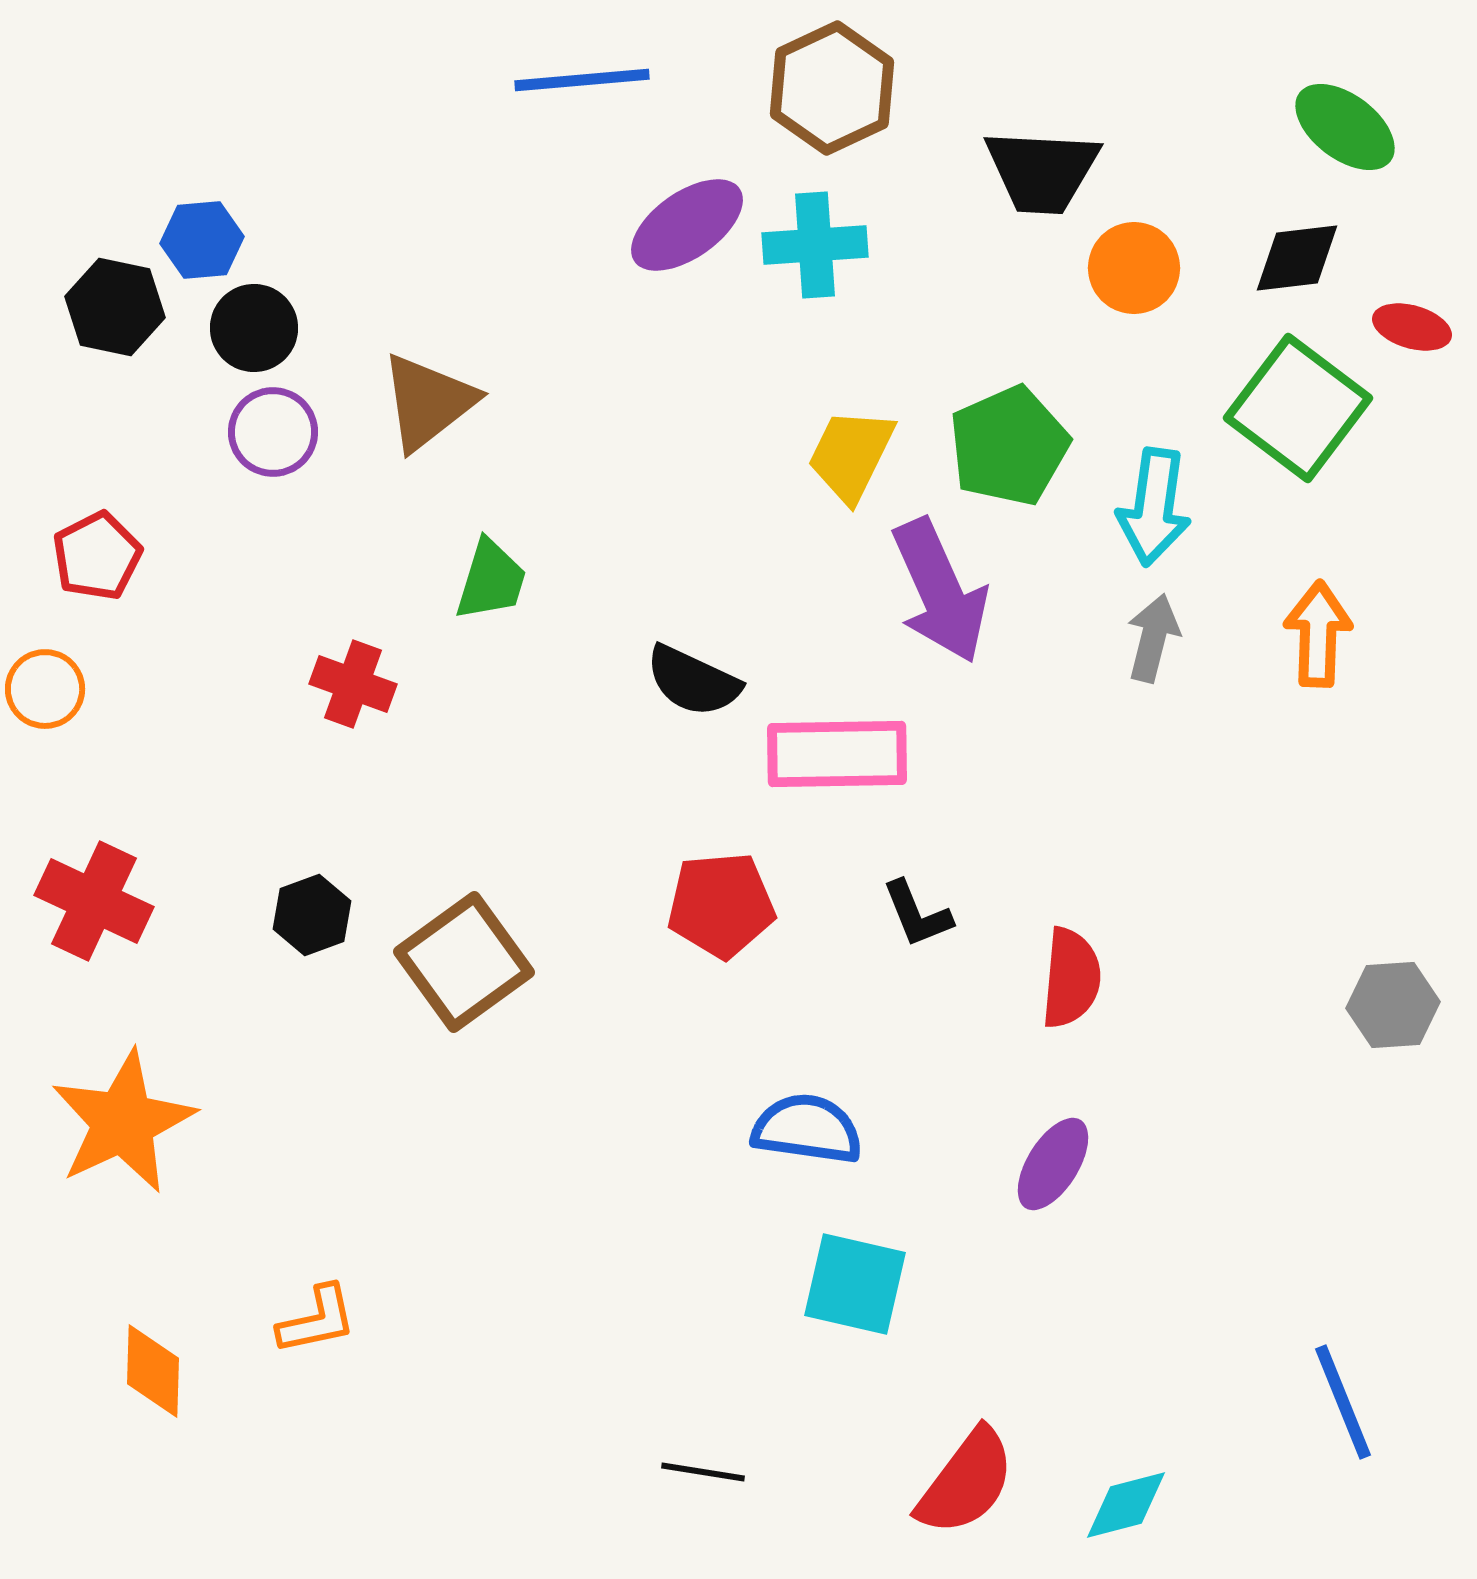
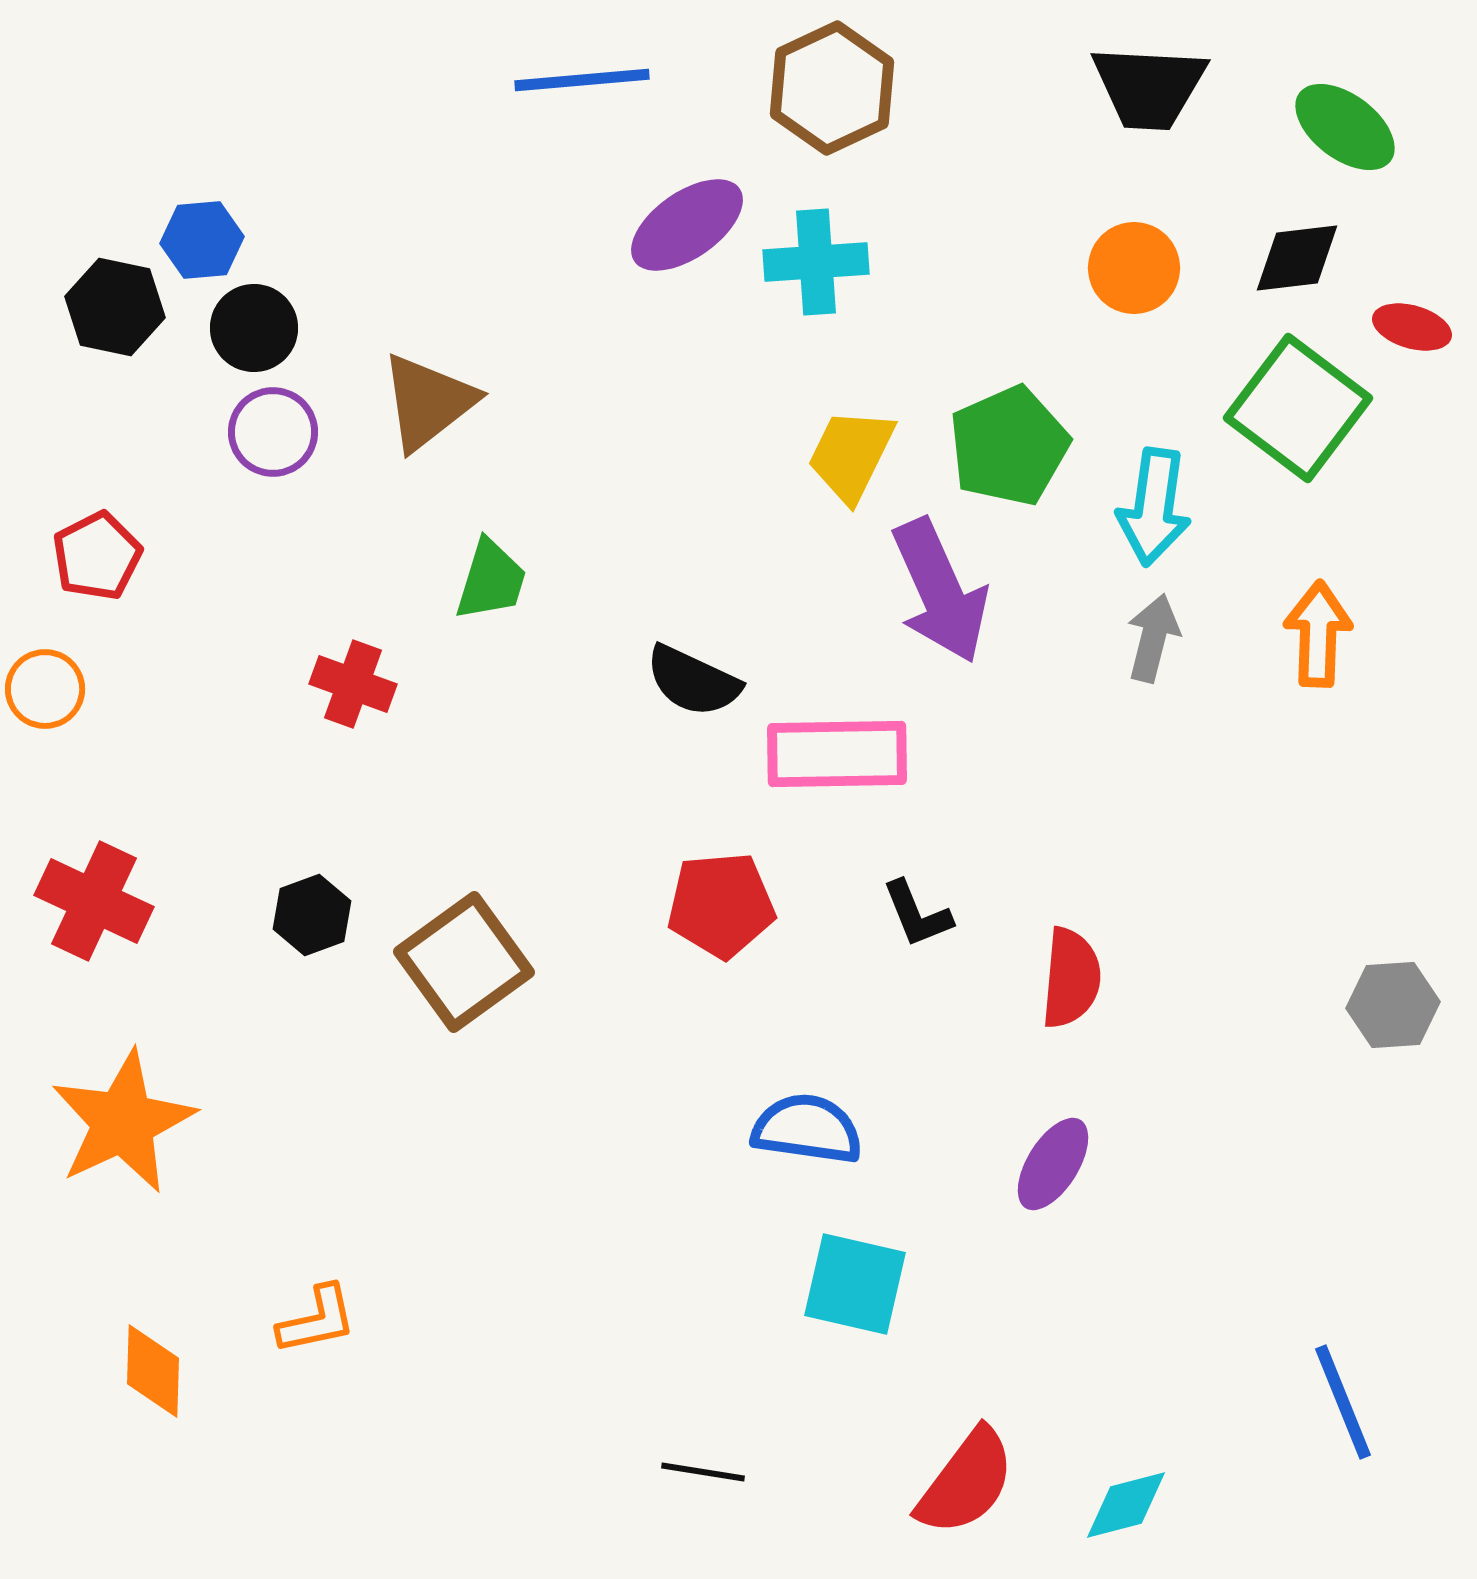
black trapezoid at (1042, 171): moved 107 px right, 84 px up
cyan cross at (815, 245): moved 1 px right, 17 px down
